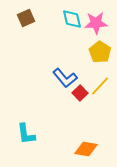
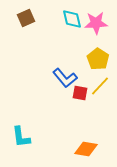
yellow pentagon: moved 2 px left, 7 px down
red square: rotated 35 degrees counterclockwise
cyan L-shape: moved 5 px left, 3 px down
